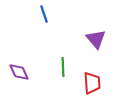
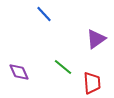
blue line: rotated 24 degrees counterclockwise
purple triangle: rotated 35 degrees clockwise
green line: rotated 48 degrees counterclockwise
